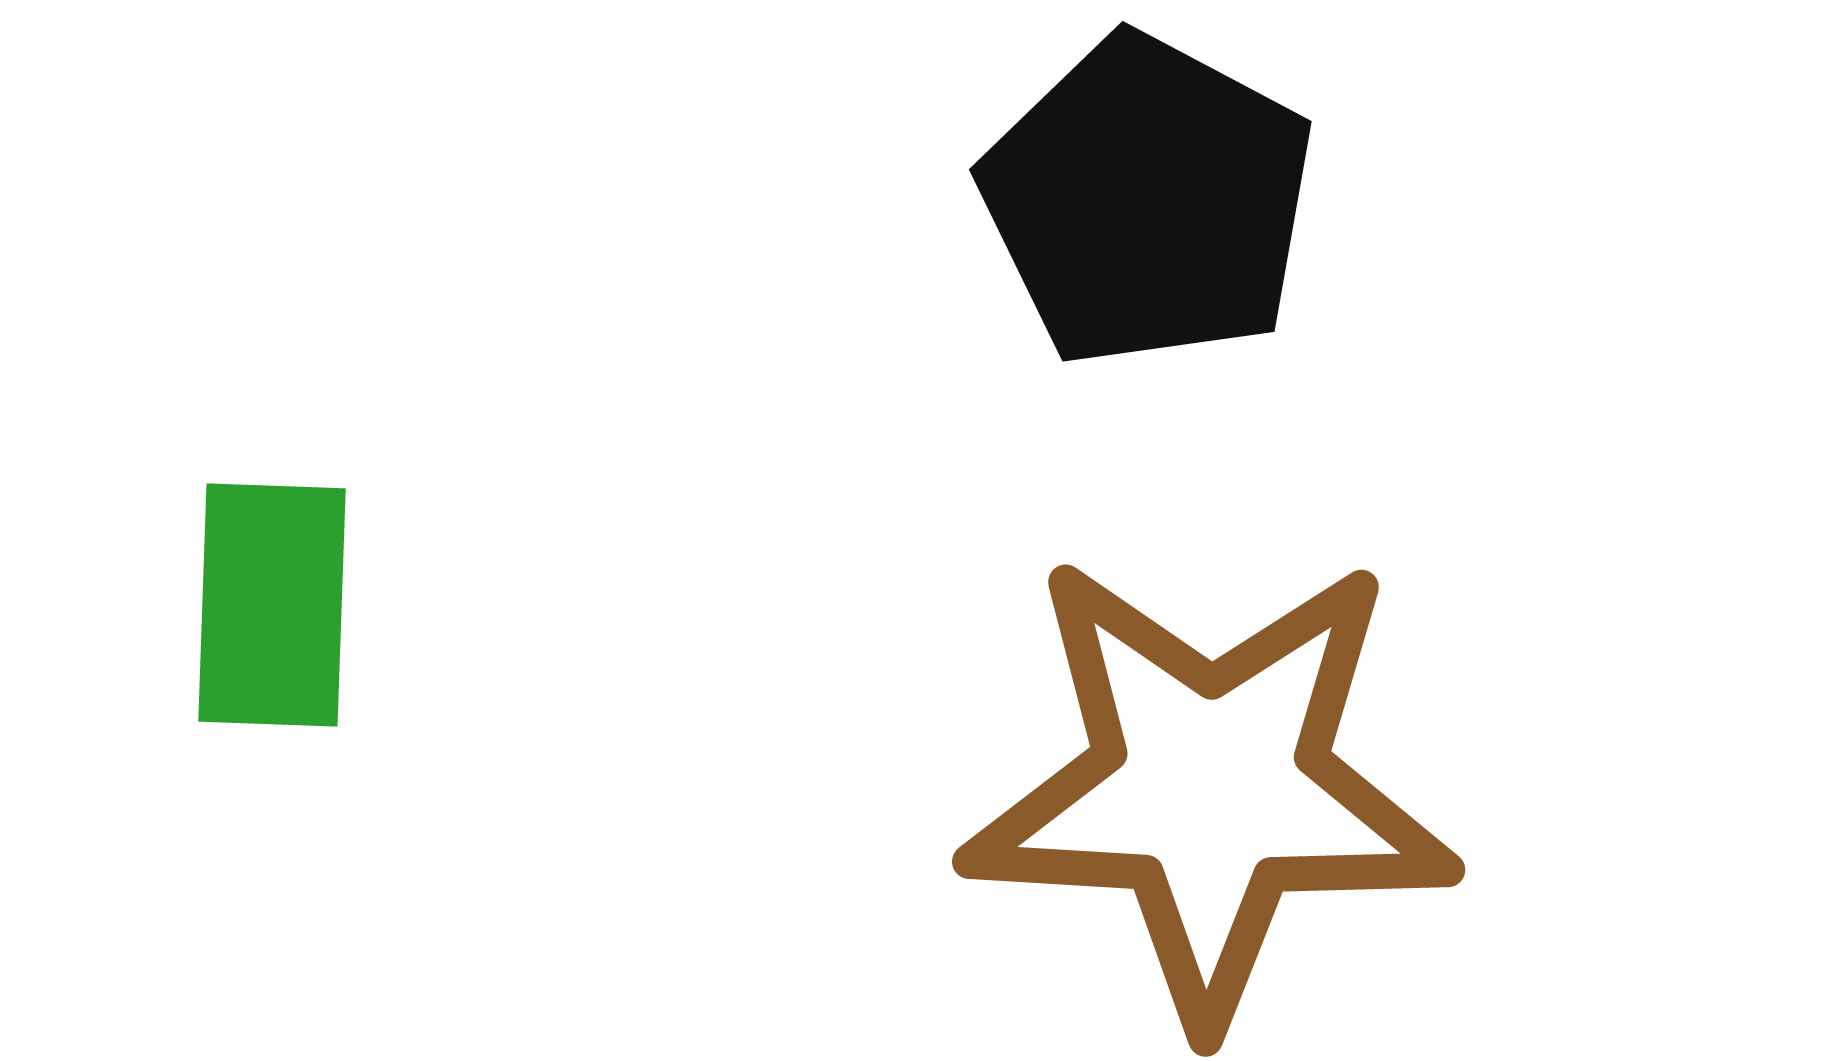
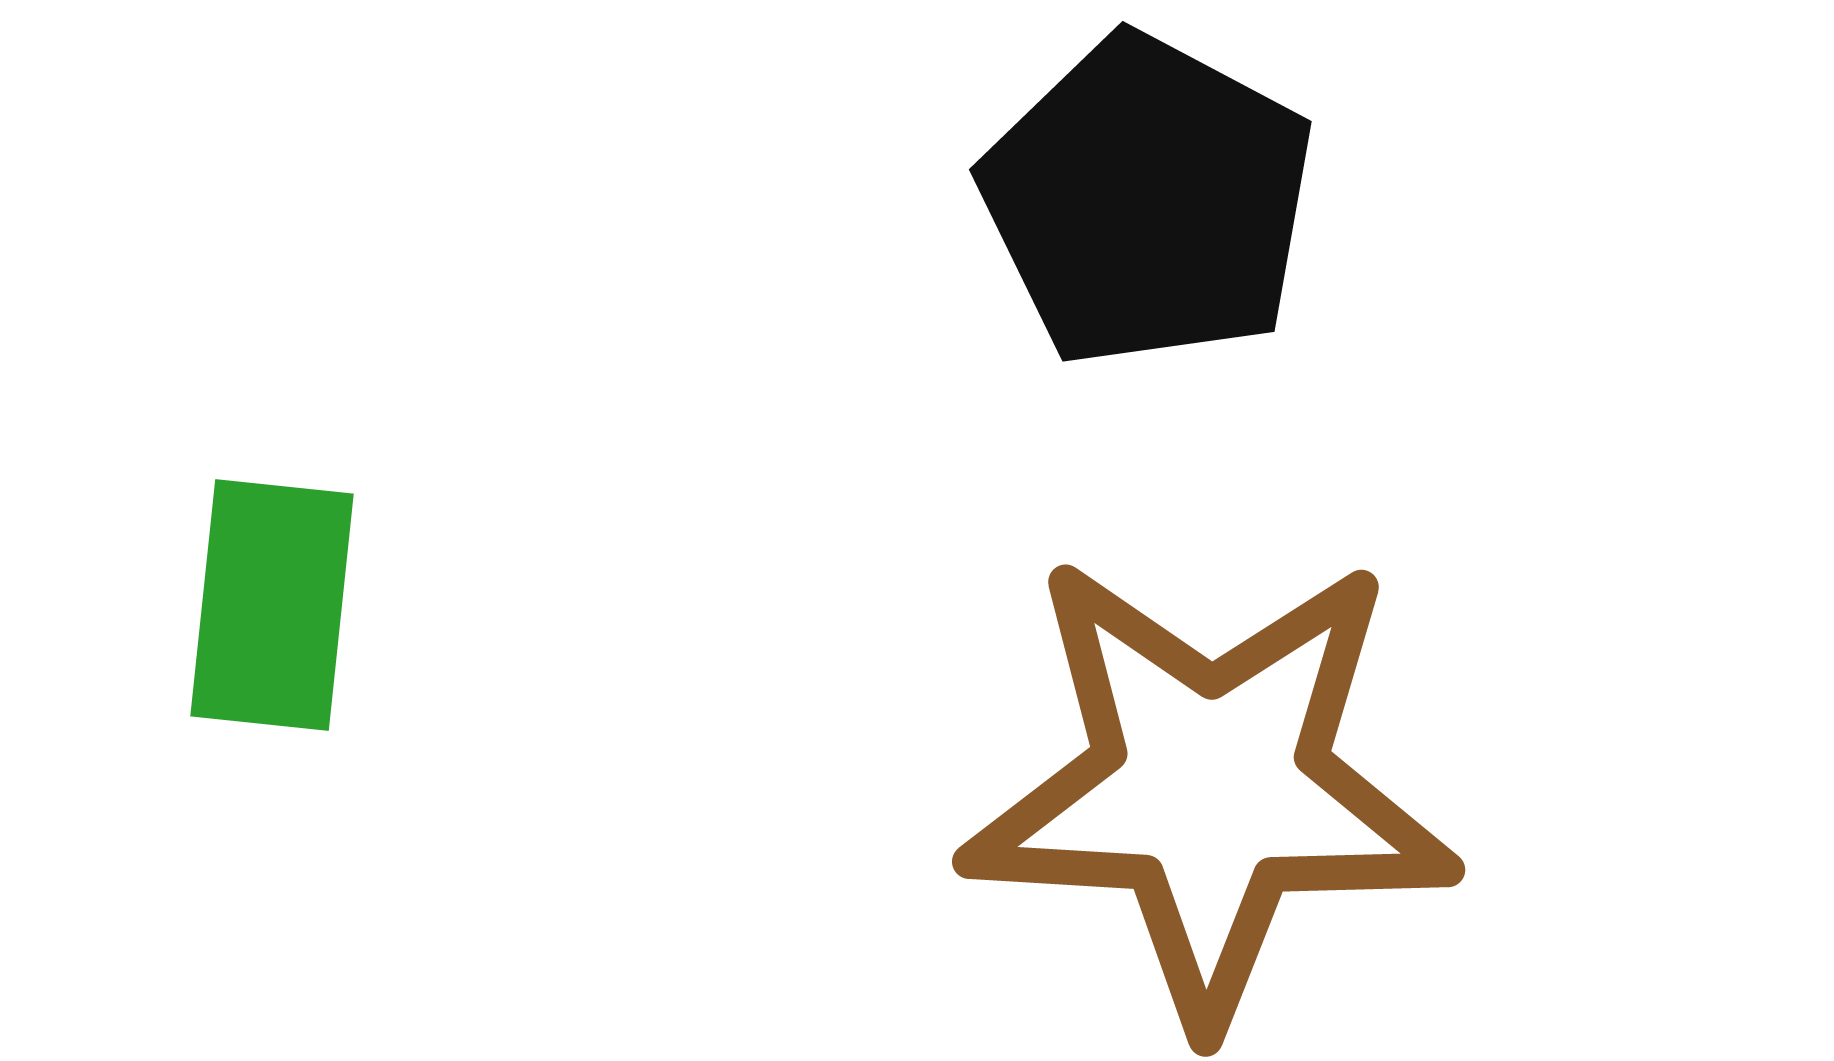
green rectangle: rotated 4 degrees clockwise
